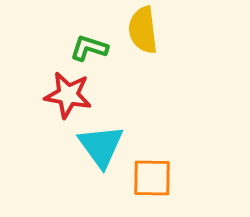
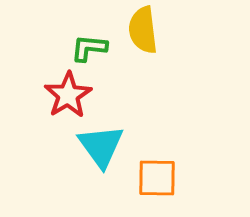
green L-shape: rotated 12 degrees counterclockwise
red star: rotated 30 degrees clockwise
orange square: moved 5 px right
